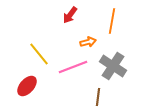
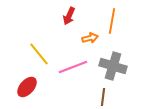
red arrow: moved 1 px left, 1 px down; rotated 12 degrees counterclockwise
orange arrow: moved 2 px right, 4 px up
gray cross: rotated 16 degrees counterclockwise
red ellipse: moved 1 px down
brown line: moved 5 px right
